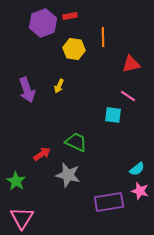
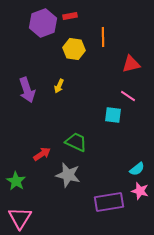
pink triangle: moved 2 px left
